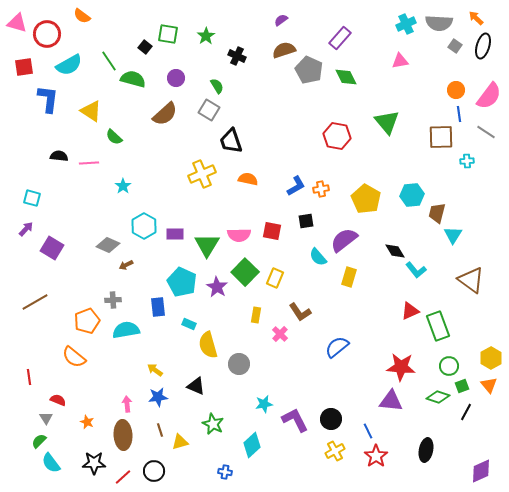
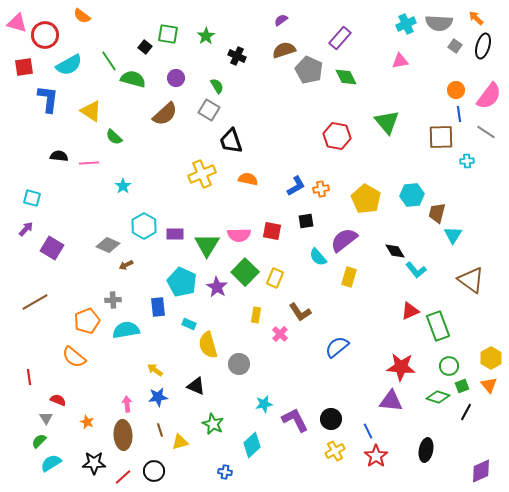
red circle at (47, 34): moved 2 px left, 1 px down
cyan semicircle at (51, 463): rotated 95 degrees clockwise
